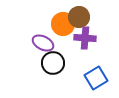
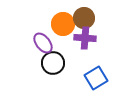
brown circle: moved 5 px right, 1 px down
purple ellipse: rotated 25 degrees clockwise
